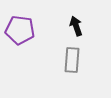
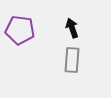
black arrow: moved 4 px left, 2 px down
